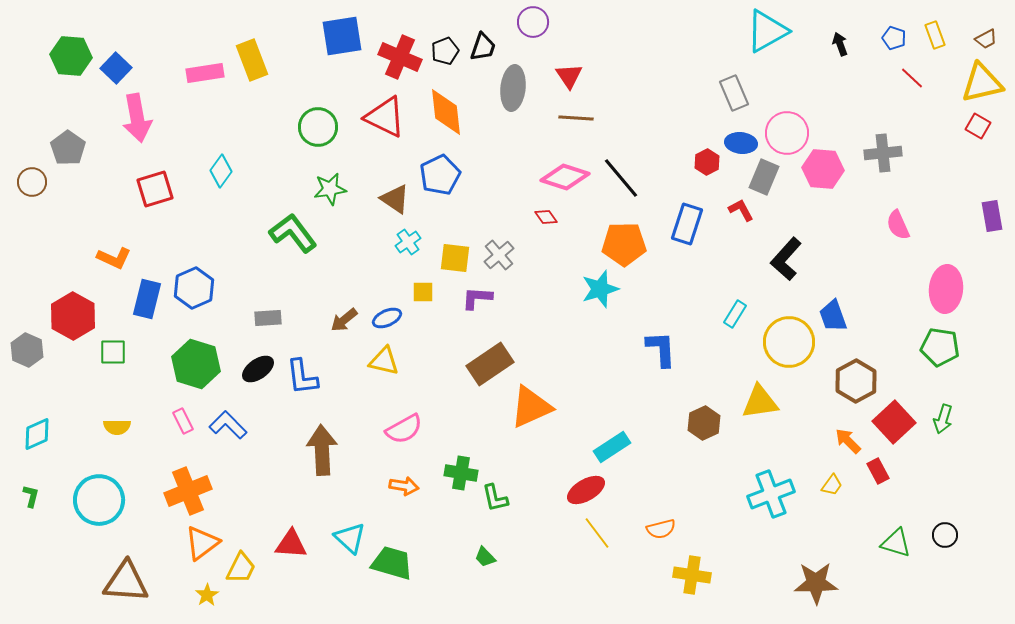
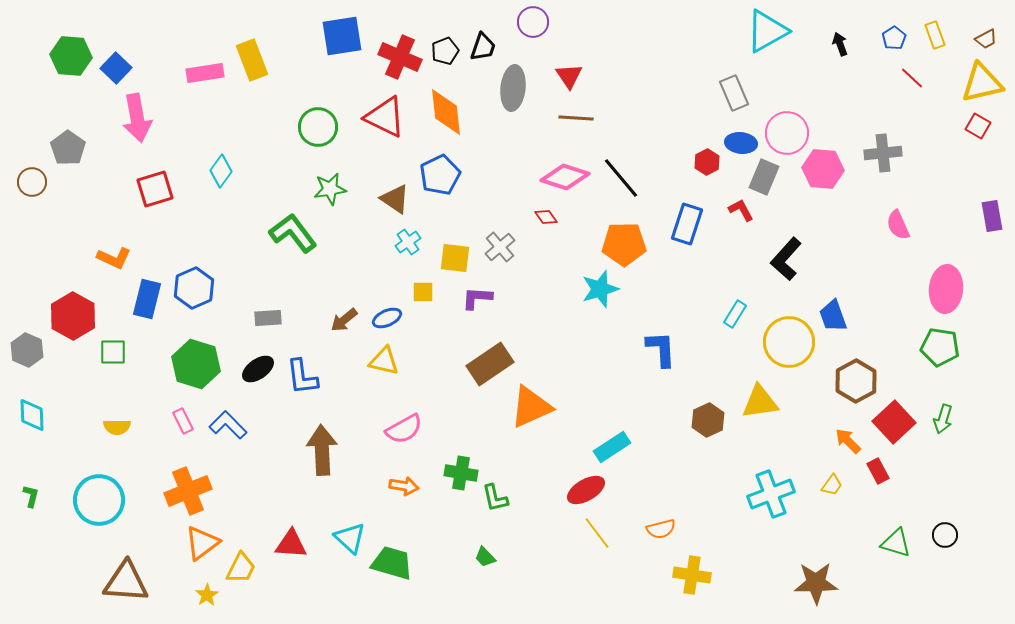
blue pentagon at (894, 38): rotated 20 degrees clockwise
gray cross at (499, 255): moved 1 px right, 8 px up
brown hexagon at (704, 423): moved 4 px right, 3 px up
cyan diamond at (37, 434): moved 5 px left, 19 px up; rotated 68 degrees counterclockwise
